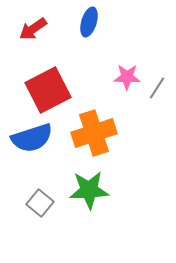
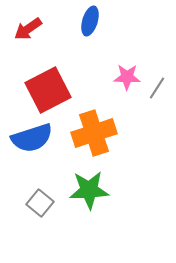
blue ellipse: moved 1 px right, 1 px up
red arrow: moved 5 px left
